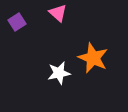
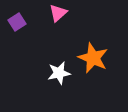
pink triangle: rotated 36 degrees clockwise
